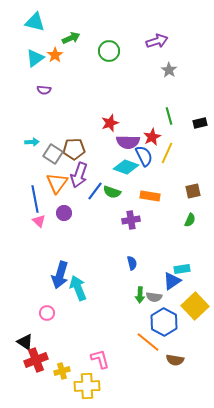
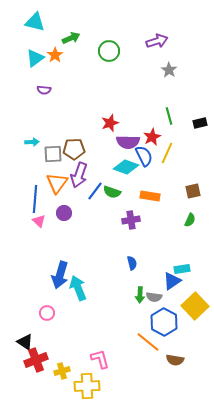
gray square at (53, 154): rotated 36 degrees counterclockwise
blue line at (35, 199): rotated 16 degrees clockwise
